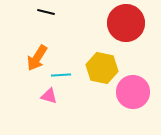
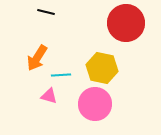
pink circle: moved 38 px left, 12 px down
